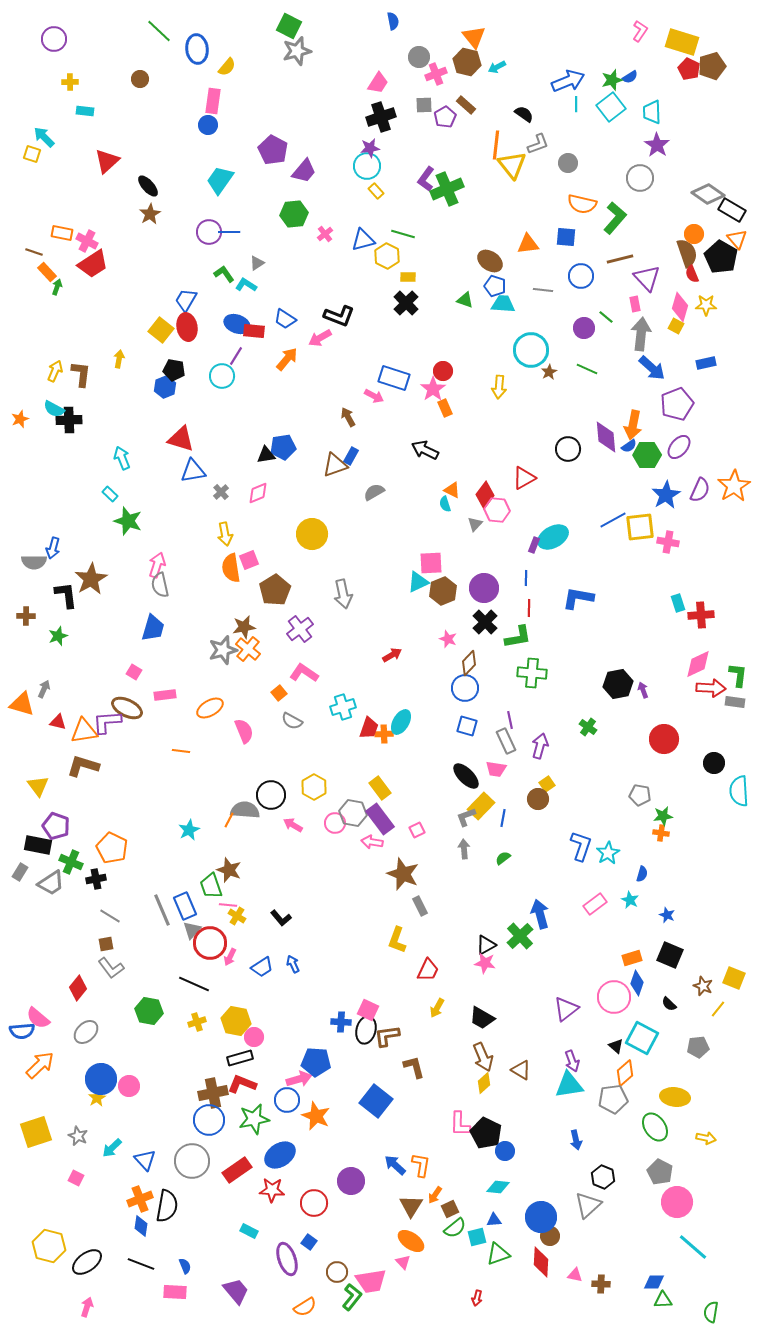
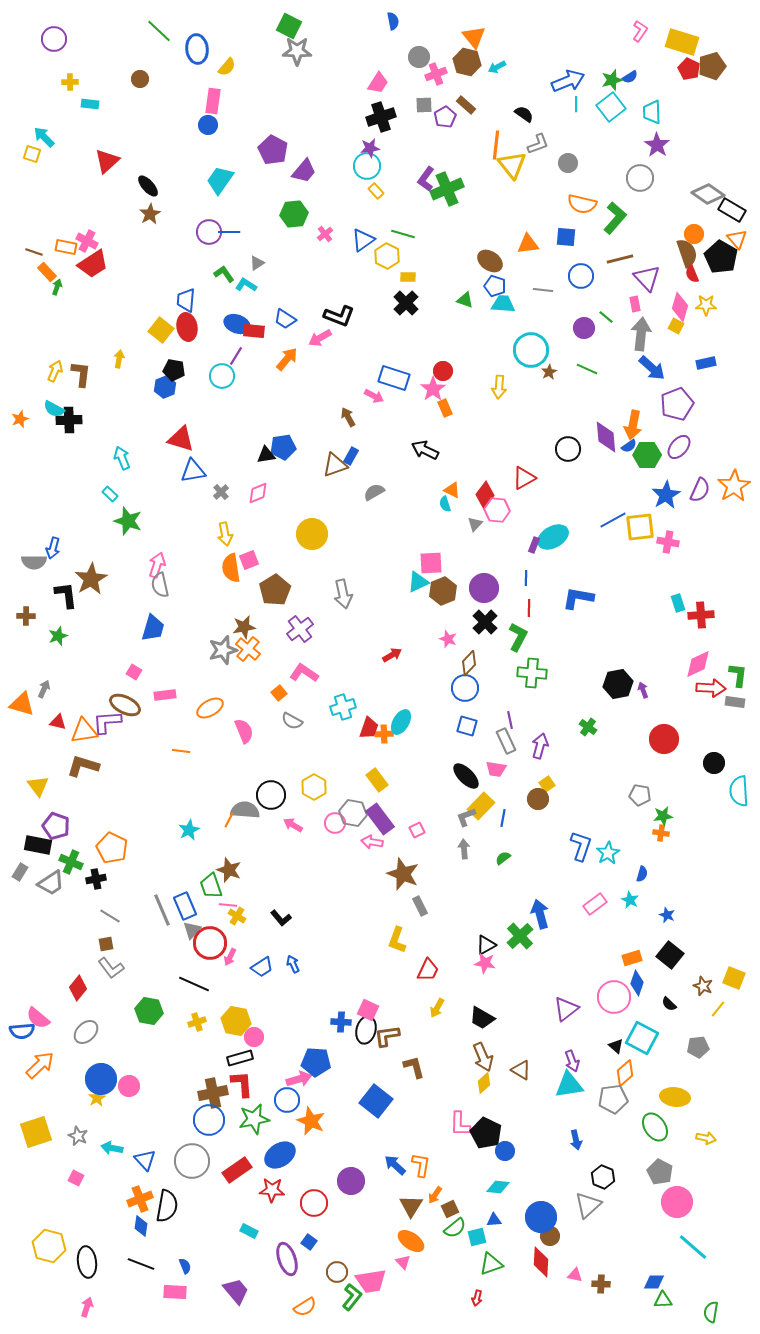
gray star at (297, 51): rotated 16 degrees clockwise
cyan rectangle at (85, 111): moved 5 px right, 7 px up
orange rectangle at (62, 233): moved 4 px right, 14 px down
blue triangle at (363, 240): rotated 20 degrees counterclockwise
blue trapezoid at (186, 300): rotated 25 degrees counterclockwise
green L-shape at (518, 637): rotated 52 degrees counterclockwise
brown ellipse at (127, 708): moved 2 px left, 3 px up
yellow rectangle at (380, 788): moved 3 px left, 8 px up
black square at (670, 955): rotated 16 degrees clockwise
red L-shape at (242, 1084): rotated 64 degrees clockwise
orange star at (316, 1116): moved 5 px left, 5 px down
cyan arrow at (112, 1148): rotated 55 degrees clockwise
green triangle at (498, 1254): moved 7 px left, 10 px down
black ellipse at (87, 1262): rotated 60 degrees counterclockwise
